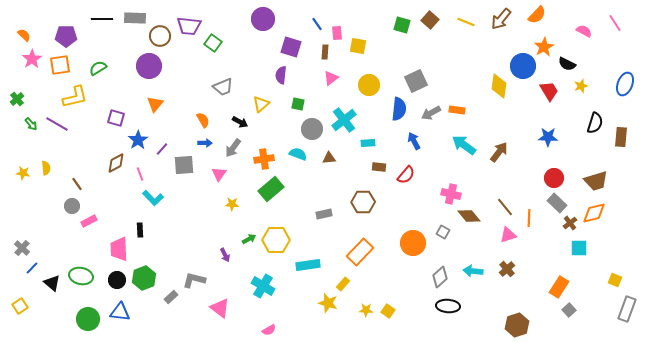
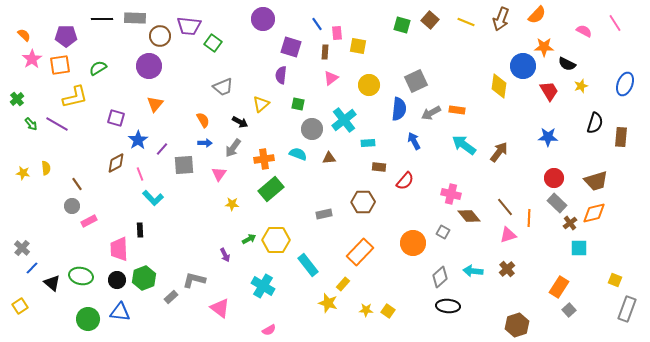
brown arrow at (501, 19): rotated 20 degrees counterclockwise
orange star at (544, 47): rotated 30 degrees clockwise
red semicircle at (406, 175): moved 1 px left, 6 px down
cyan rectangle at (308, 265): rotated 60 degrees clockwise
